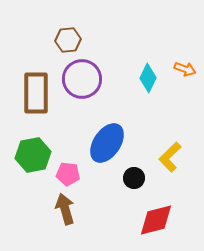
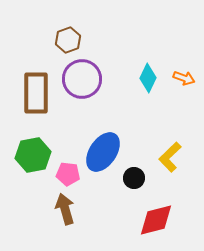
brown hexagon: rotated 15 degrees counterclockwise
orange arrow: moved 1 px left, 9 px down
blue ellipse: moved 4 px left, 9 px down
